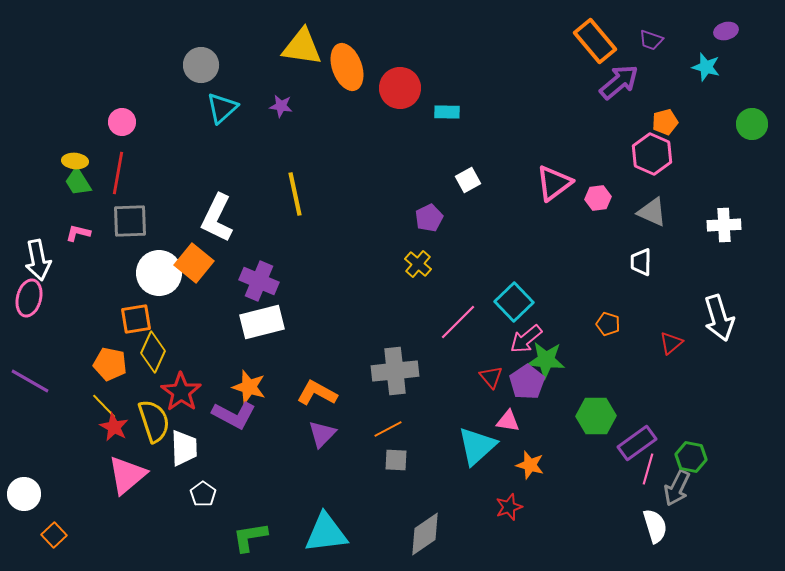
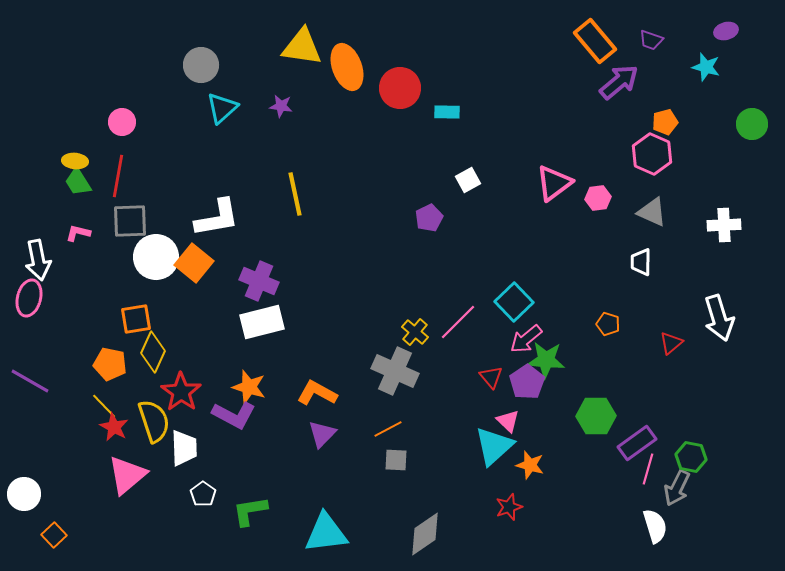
red line at (118, 173): moved 3 px down
white L-shape at (217, 218): rotated 126 degrees counterclockwise
yellow cross at (418, 264): moved 3 px left, 68 px down
white circle at (159, 273): moved 3 px left, 16 px up
gray cross at (395, 371): rotated 30 degrees clockwise
pink triangle at (508, 421): rotated 35 degrees clockwise
cyan triangle at (477, 446): moved 17 px right
green L-shape at (250, 537): moved 26 px up
